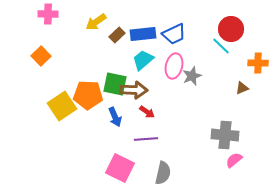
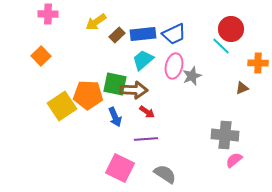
gray semicircle: moved 2 px right, 1 px down; rotated 70 degrees counterclockwise
